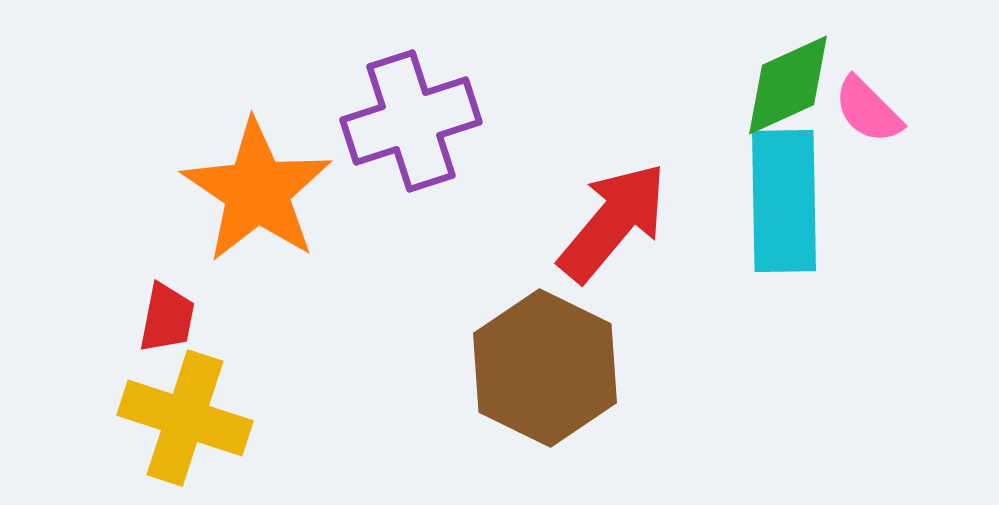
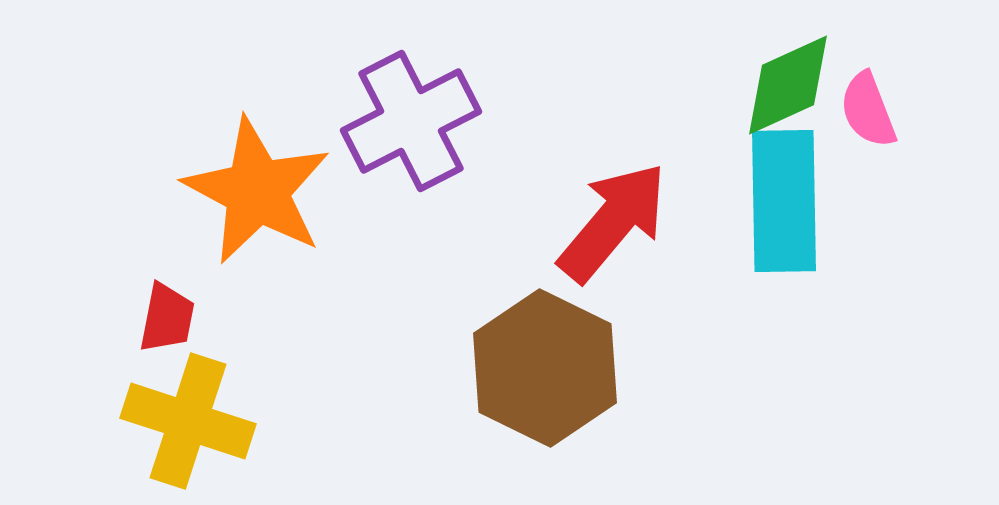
pink semicircle: rotated 24 degrees clockwise
purple cross: rotated 9 degrees counterclockwise
orange star: rotated 6 degrees counterclockwise
yellow cross: moved 3 px right, 3 px down
